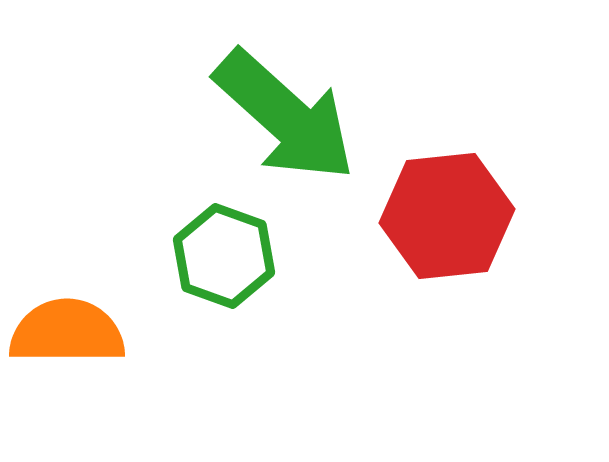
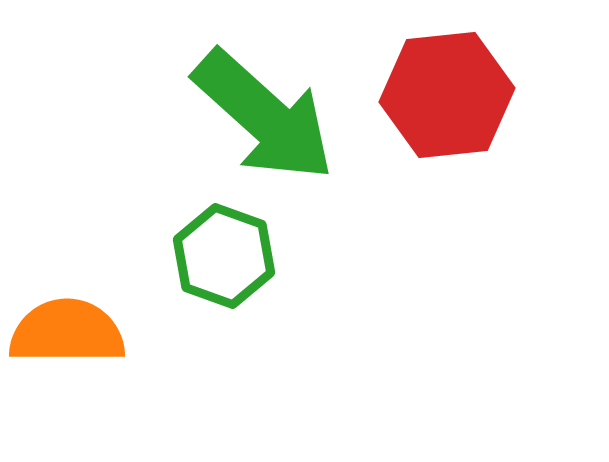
green arrow: moved 21 px left
red hexagon: moved 121 px up
